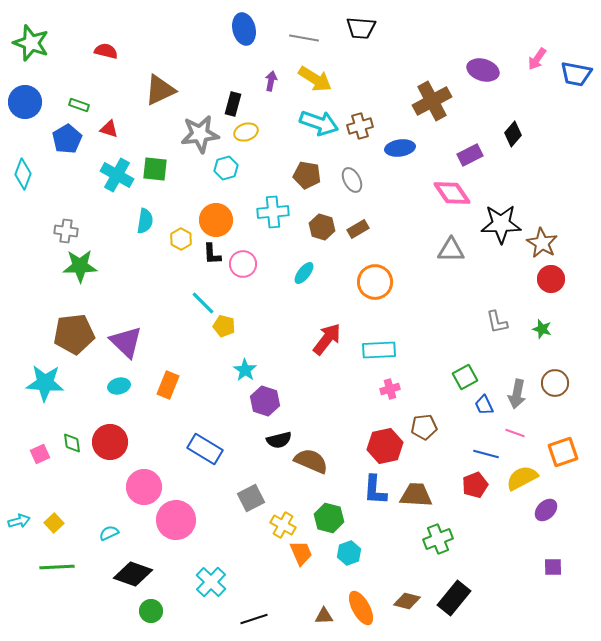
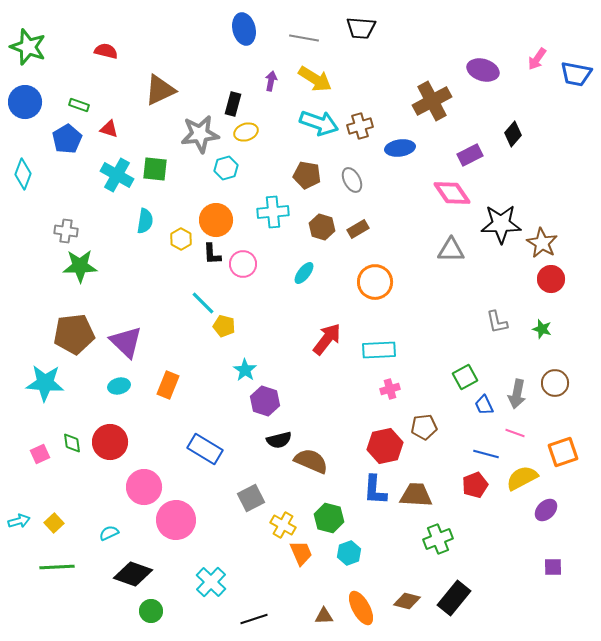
green star at (31, 43): moved 3 px left, 4 px down
